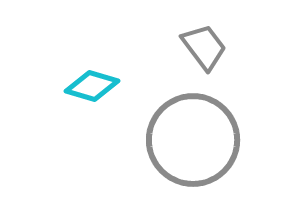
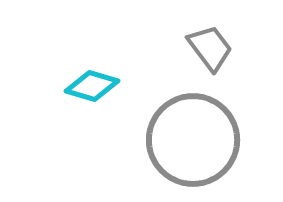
gray trapezoid: moved 6 px right, 1 px down
